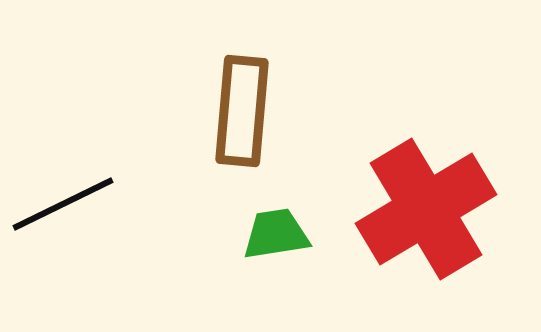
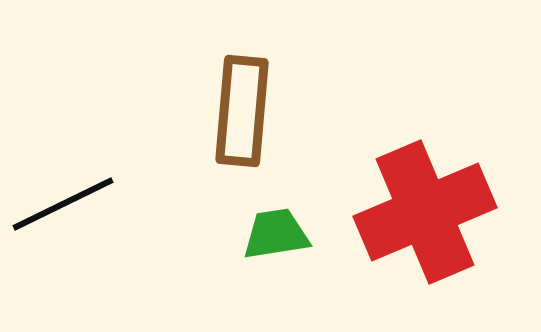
red cross: moved 1 px left, 3 px down; rotated 8 degrees clockwise
